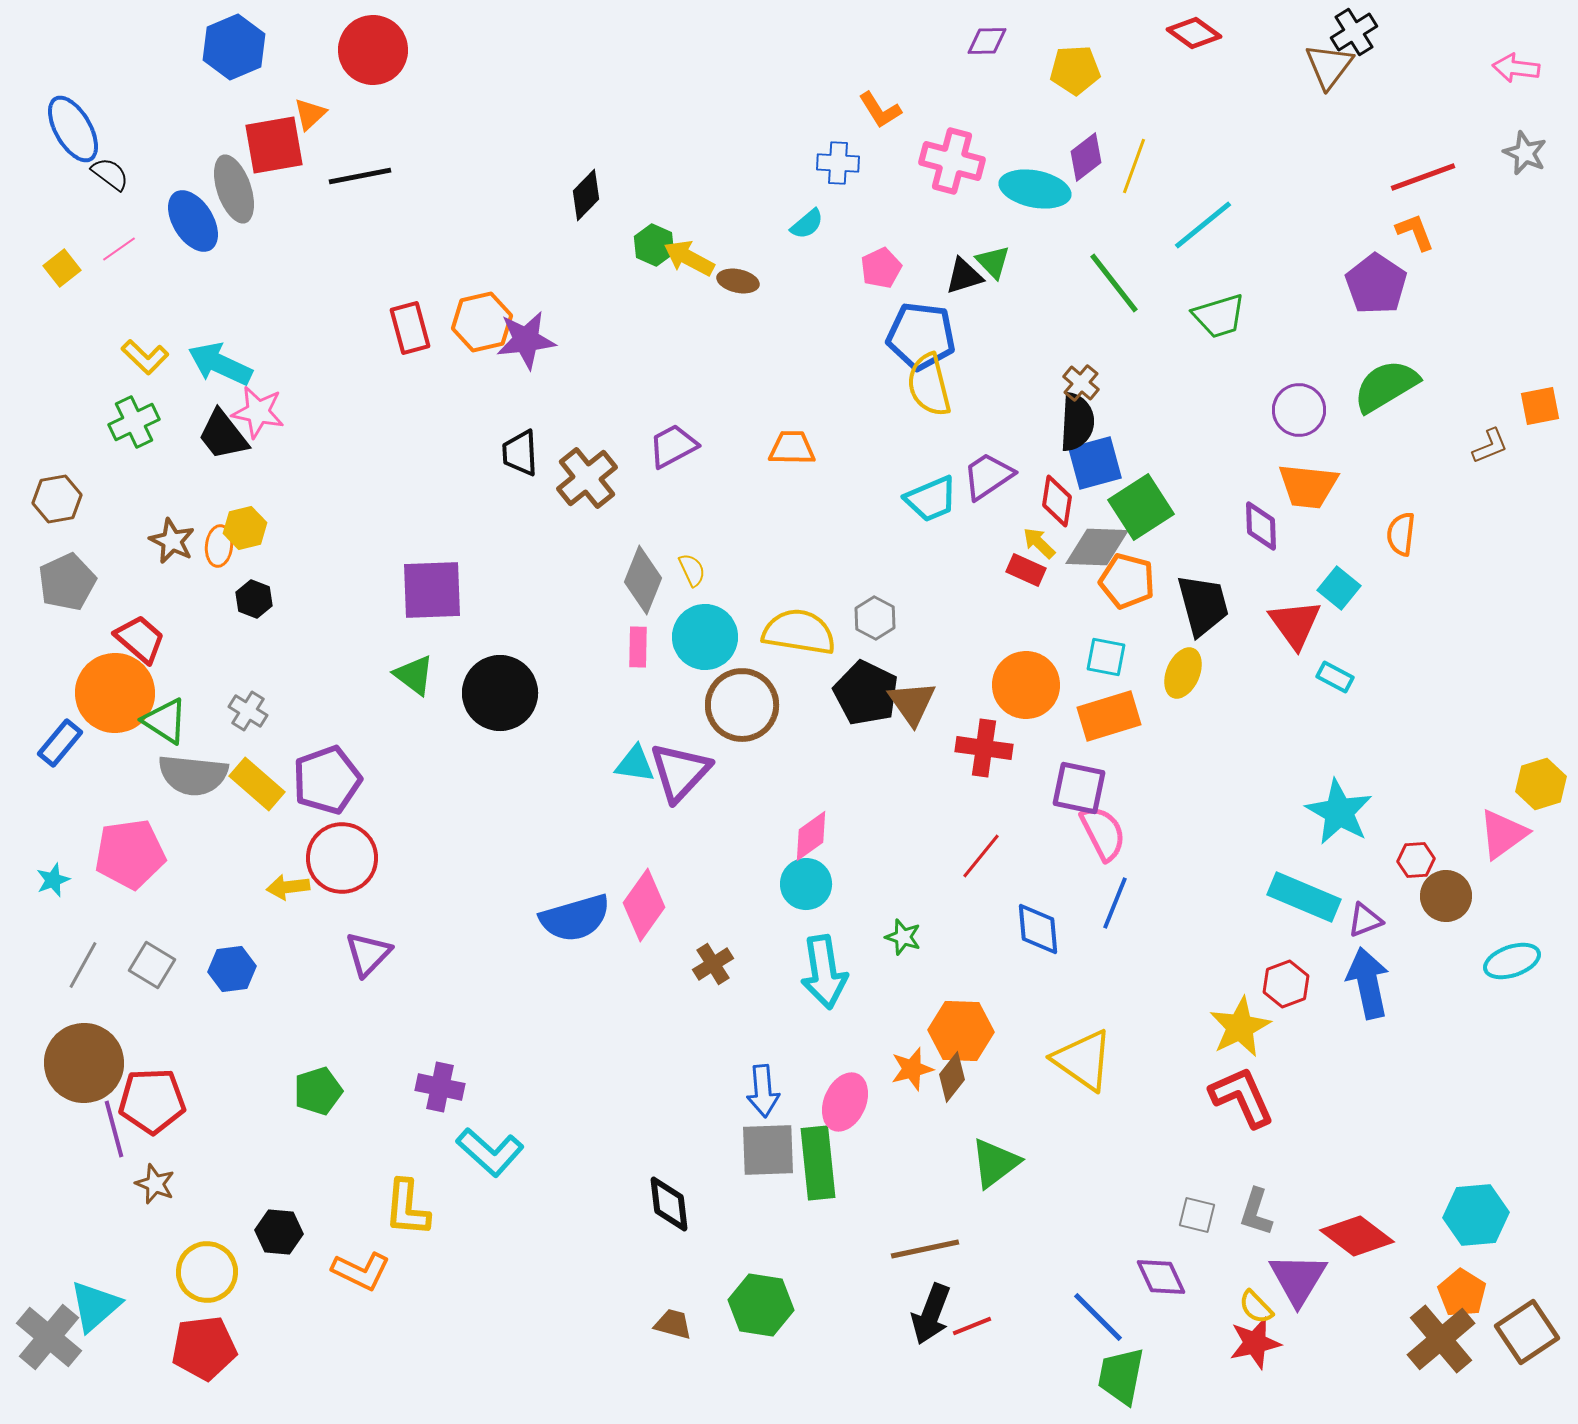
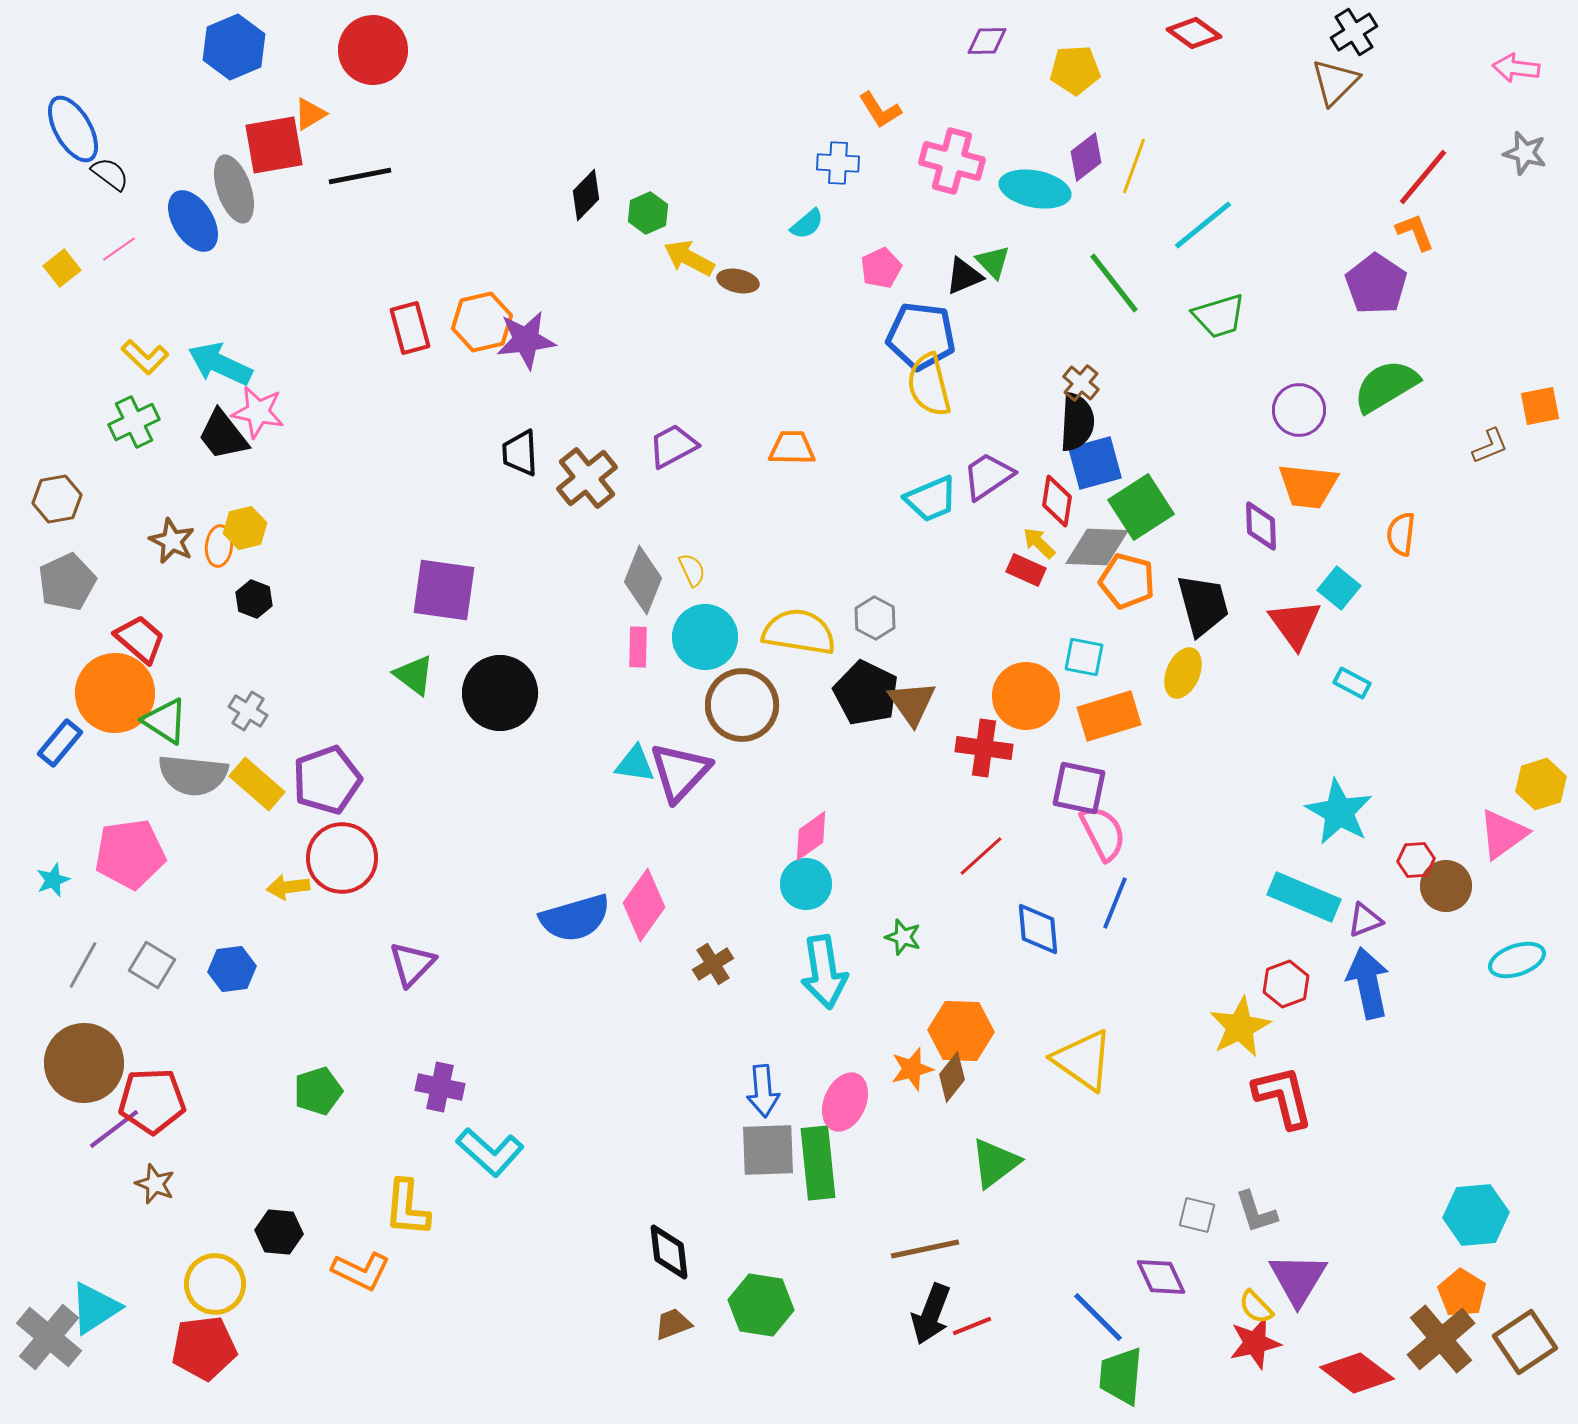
brown triangle at (1329, 66): moved 6 px right, 16 px down; rotated 8 degrees clockwise
orange triangle at (310, 114): rotated 12 degrees clockwise
gray star at (1525, 153): rotated 9 degrees counterclockwise
red line at (1423, 177): rotated 30 degrees counterclockwise
green hexagon at (654, 245): moved 6 px left, 32 px up; rotated 12 degrees clockwise
black triangle at (964, 276): rotated 6 degrees counterclockwise
purple square at (432, 590): moved 12 px right; rotated 10 degrees clockwise
cyan square at (1106, 657): moved 22 px left
cyan rectangle at (1335, 677): moved 17 px right, 6 px down
orange circle at (1026, 685): moved 11 px down
red line at (981, 856): rotated 9 degrees clockwise
brown circle at (1446, 896): moved 10 px up
purple triangle at (368, 954): moved 44 px right, 10 px down
cyan ellipse at (1512, 961): moved 5 px right, 1 px up
red L-shape at (1242, 1097): moved 41 px right; rotated 10 degrees clockwise
purple line at (114, 1129): rotated 68 degrees clockwise
black diamond at (669, 1204): moved 48 px down
gray L-shape at (1256, 1212): rotated 36 degrees counterclockwise
red diamond at (1357, 1236): moved 137 px down
yellow circle at (207, 1272): moved 8 px right, 12 px down
cyan triangle at (95, 1306): moved 2 px down; rotated 8 degrees clockwise
brown trapezoid at (673, 1324): rotated 36 degrees counterclockwise
brown square at (1527, 1332): moved 2 px left, 10 px down
green trapezoid at (1121, 1376): rotated 6 degrees counterclockwise
